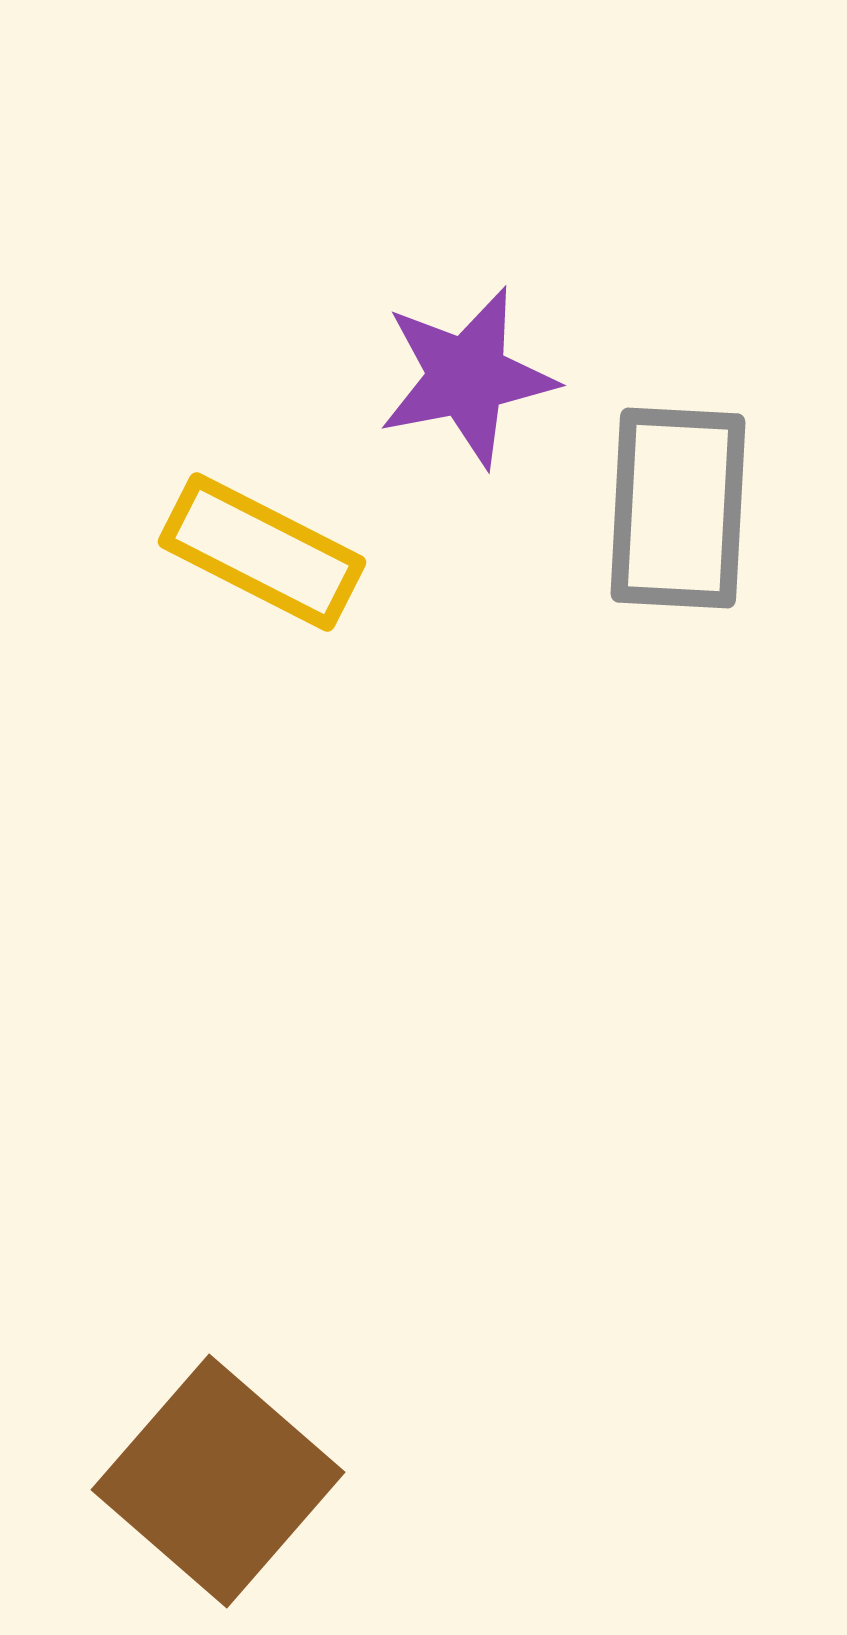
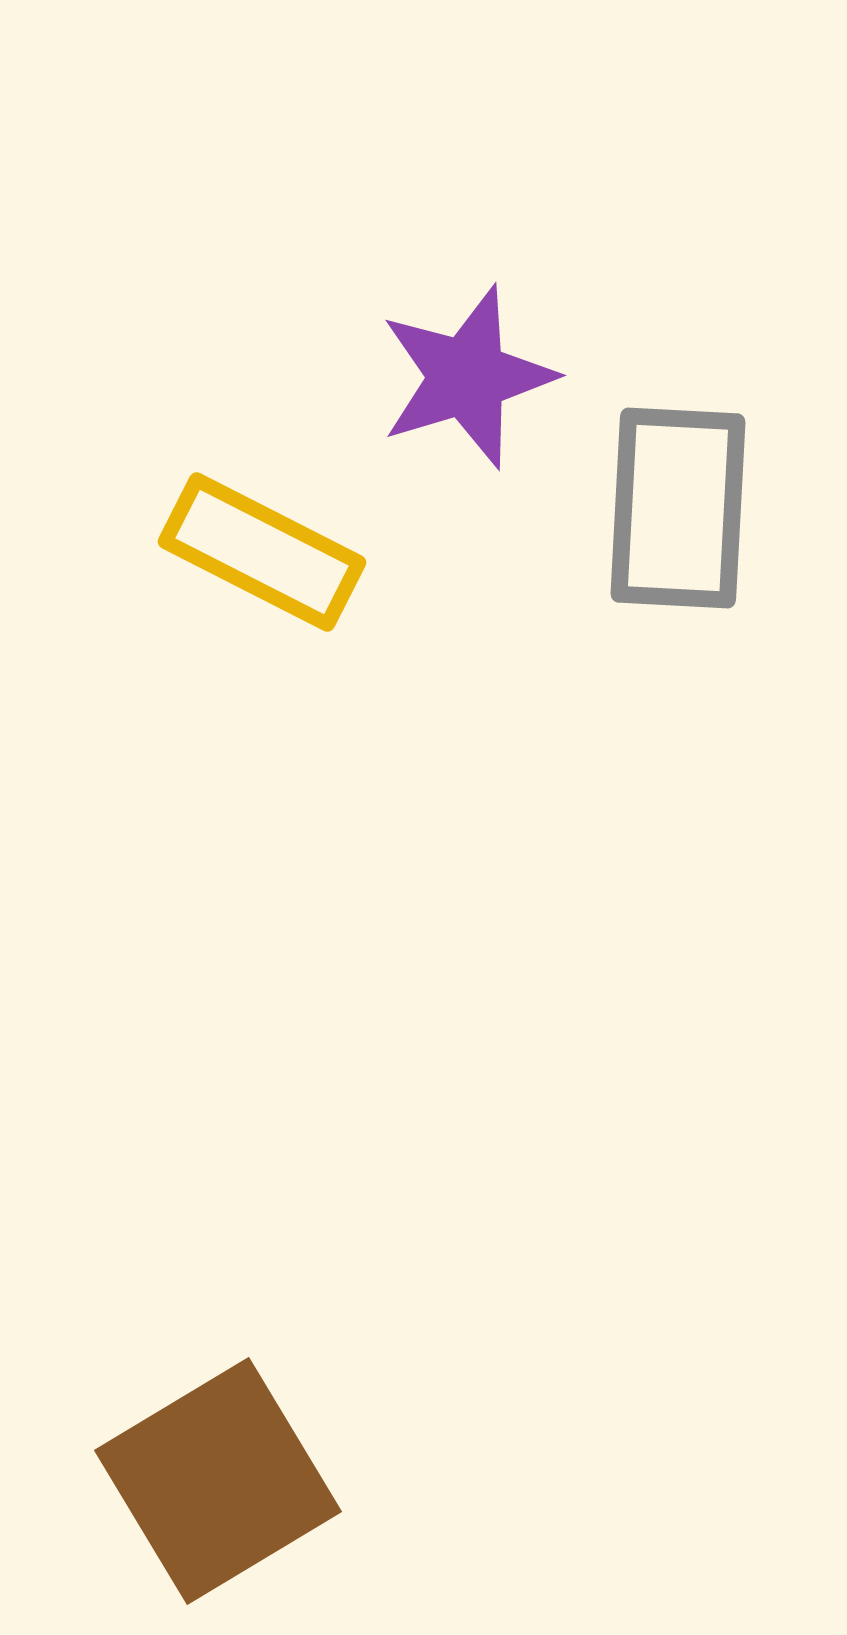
purple star: rotated 6 degrees counterclockwise
brown square: rotated 18 degrees clockwise
